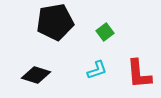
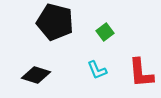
black pentagon: rotated 24 degrees clockwise
cyan L-shape: rotated 85 degrees clockwise
red L-shape: moved 2 px right, 1 px up
